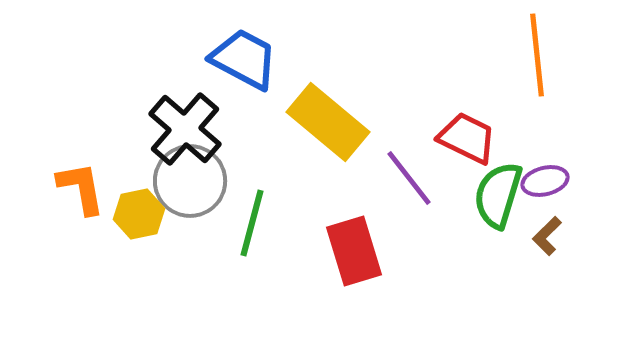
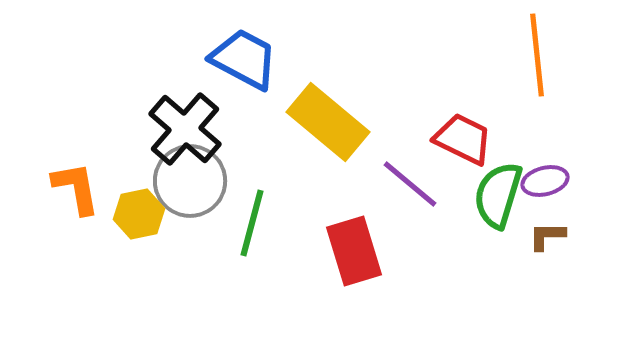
red trapezoid: moved 4 px left, 1 px down
purple line: moved 1 px right, 6 px down; rotated 12 degrees counterclockwise
orange L-shape: moved 5 px left
brown L-shape: rotated 45 degrees clockwise
